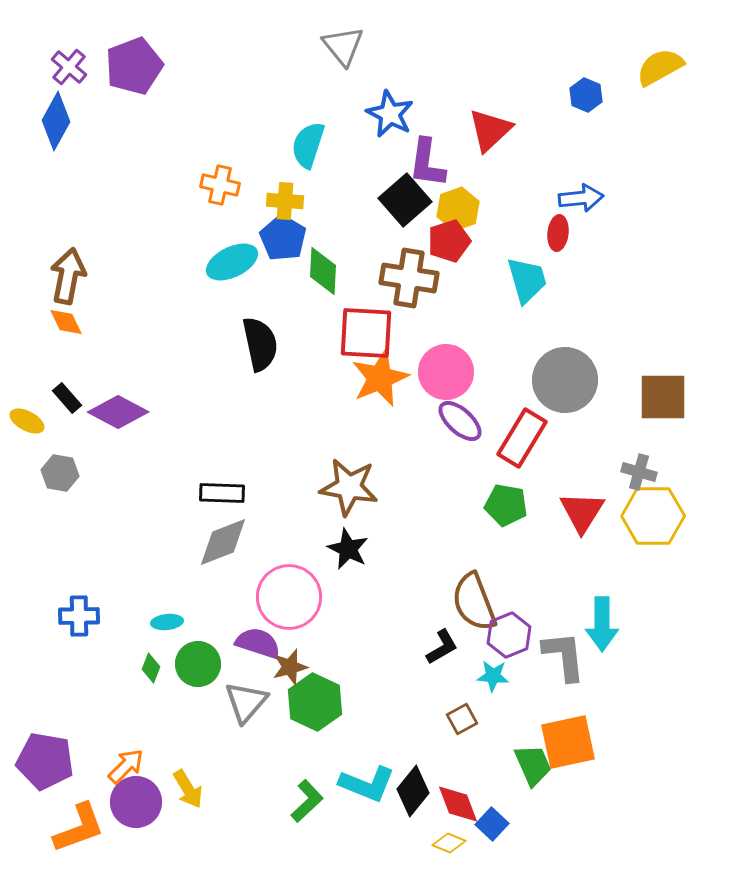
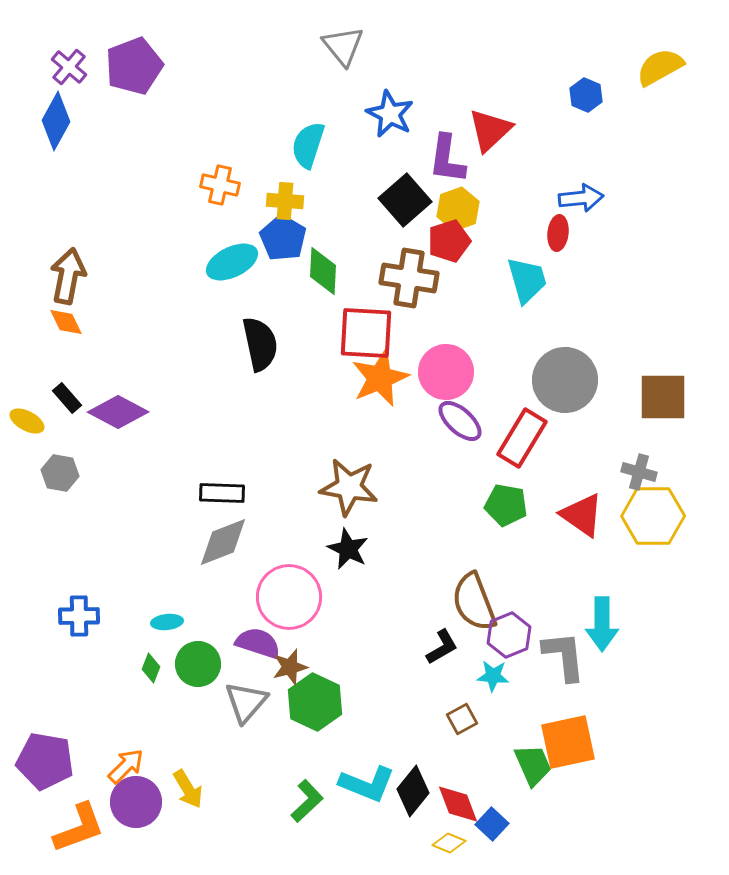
purple L-shape at (427, 163): moved 20 px right, 4 px up
red triangle at (582, 512): moved 3 px down; rotated 27 degrees counterclockwise
